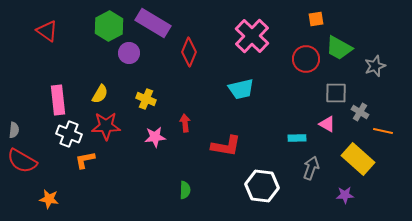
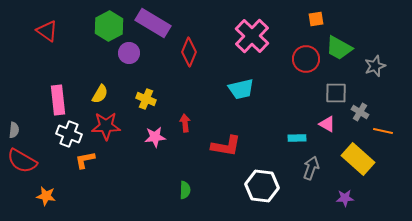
purple star: moved 3 px down
orange star: moved 3 px left, 3 px up
